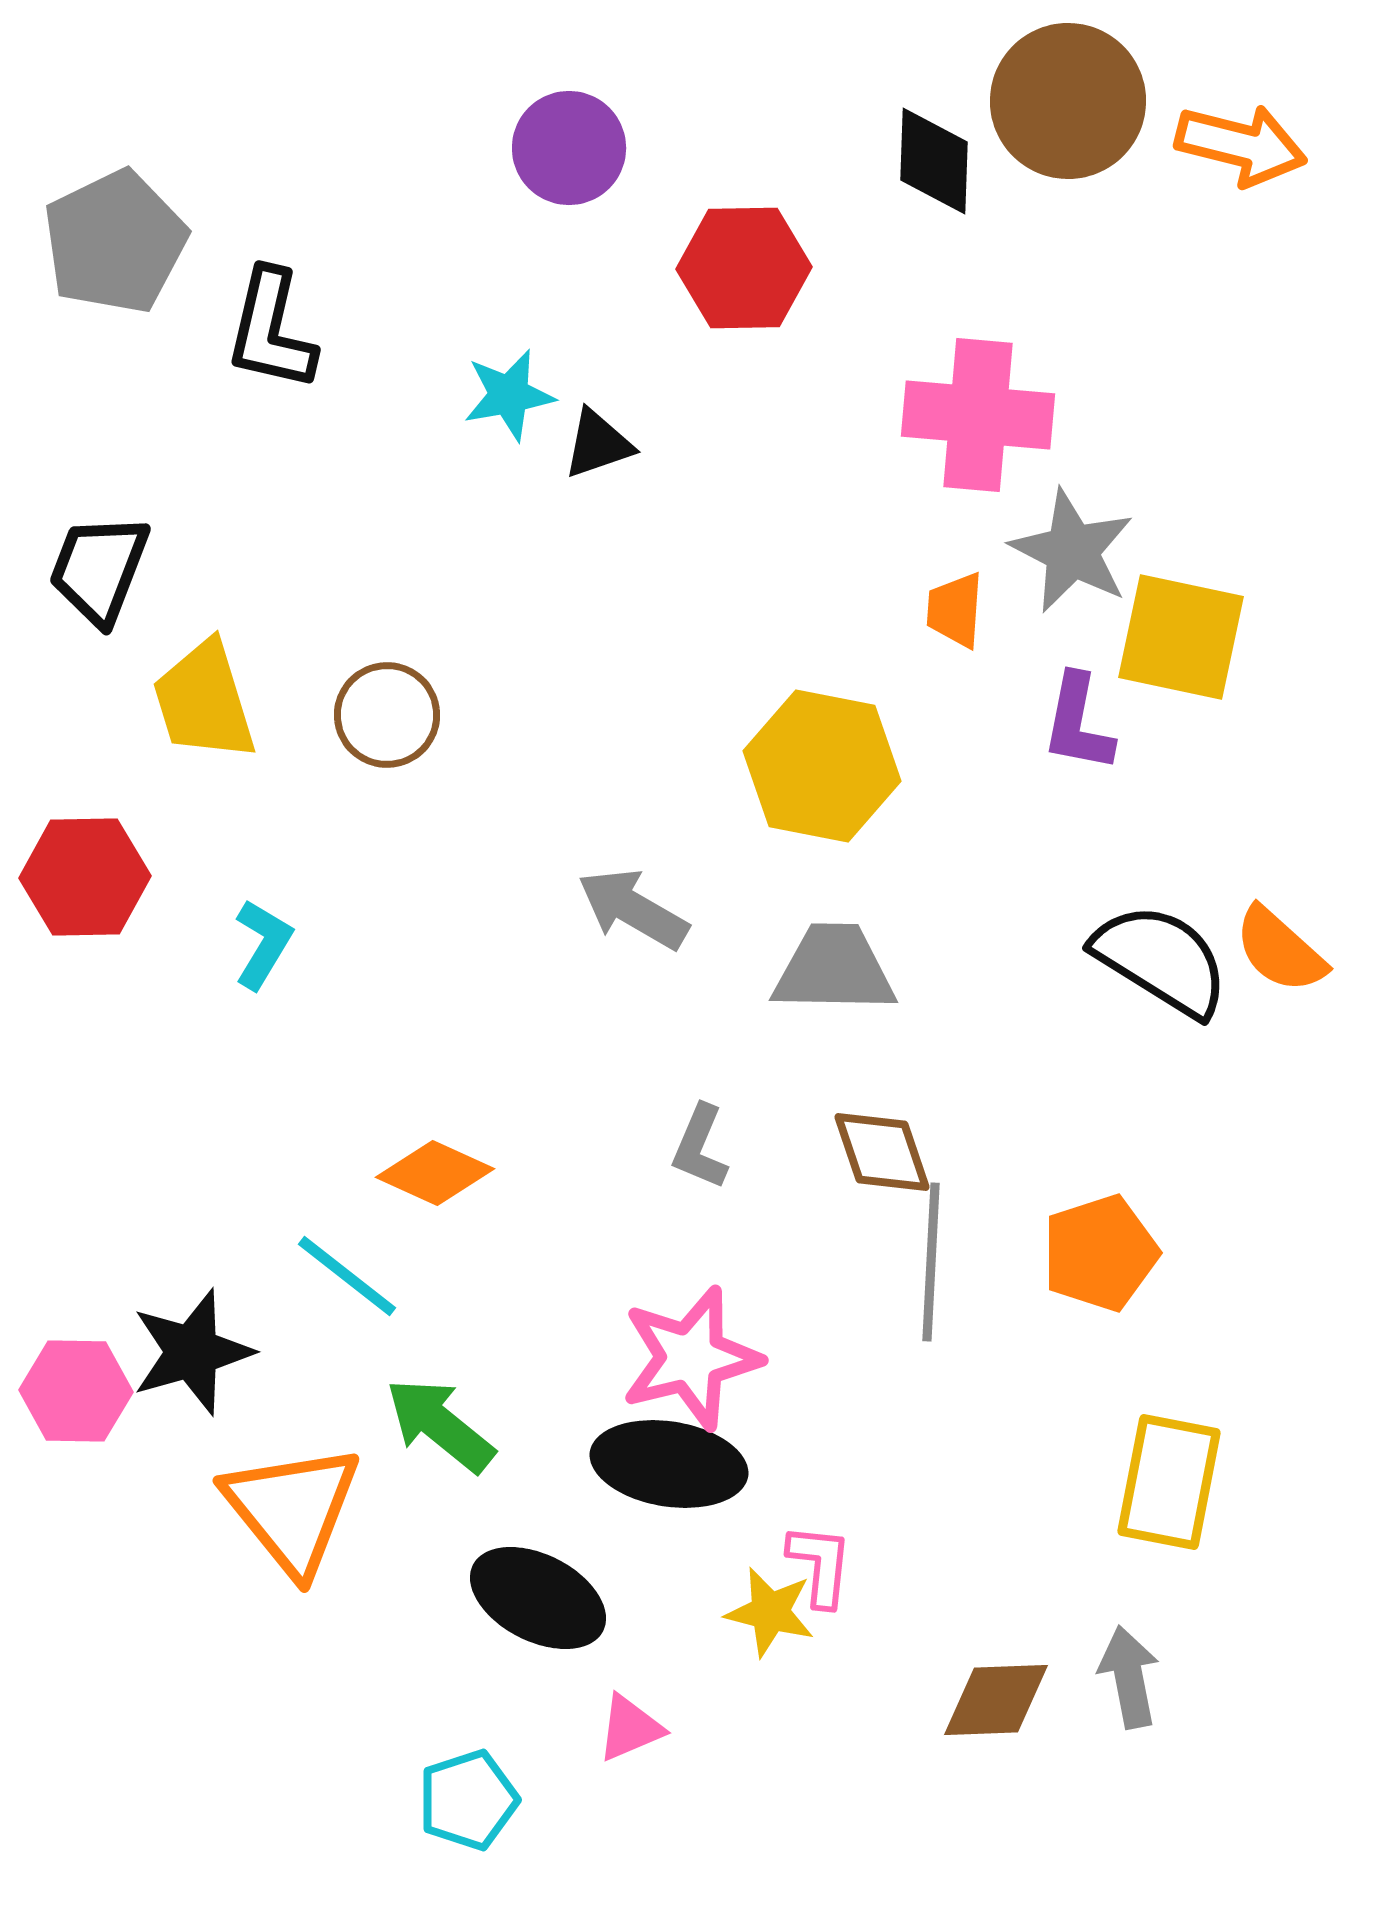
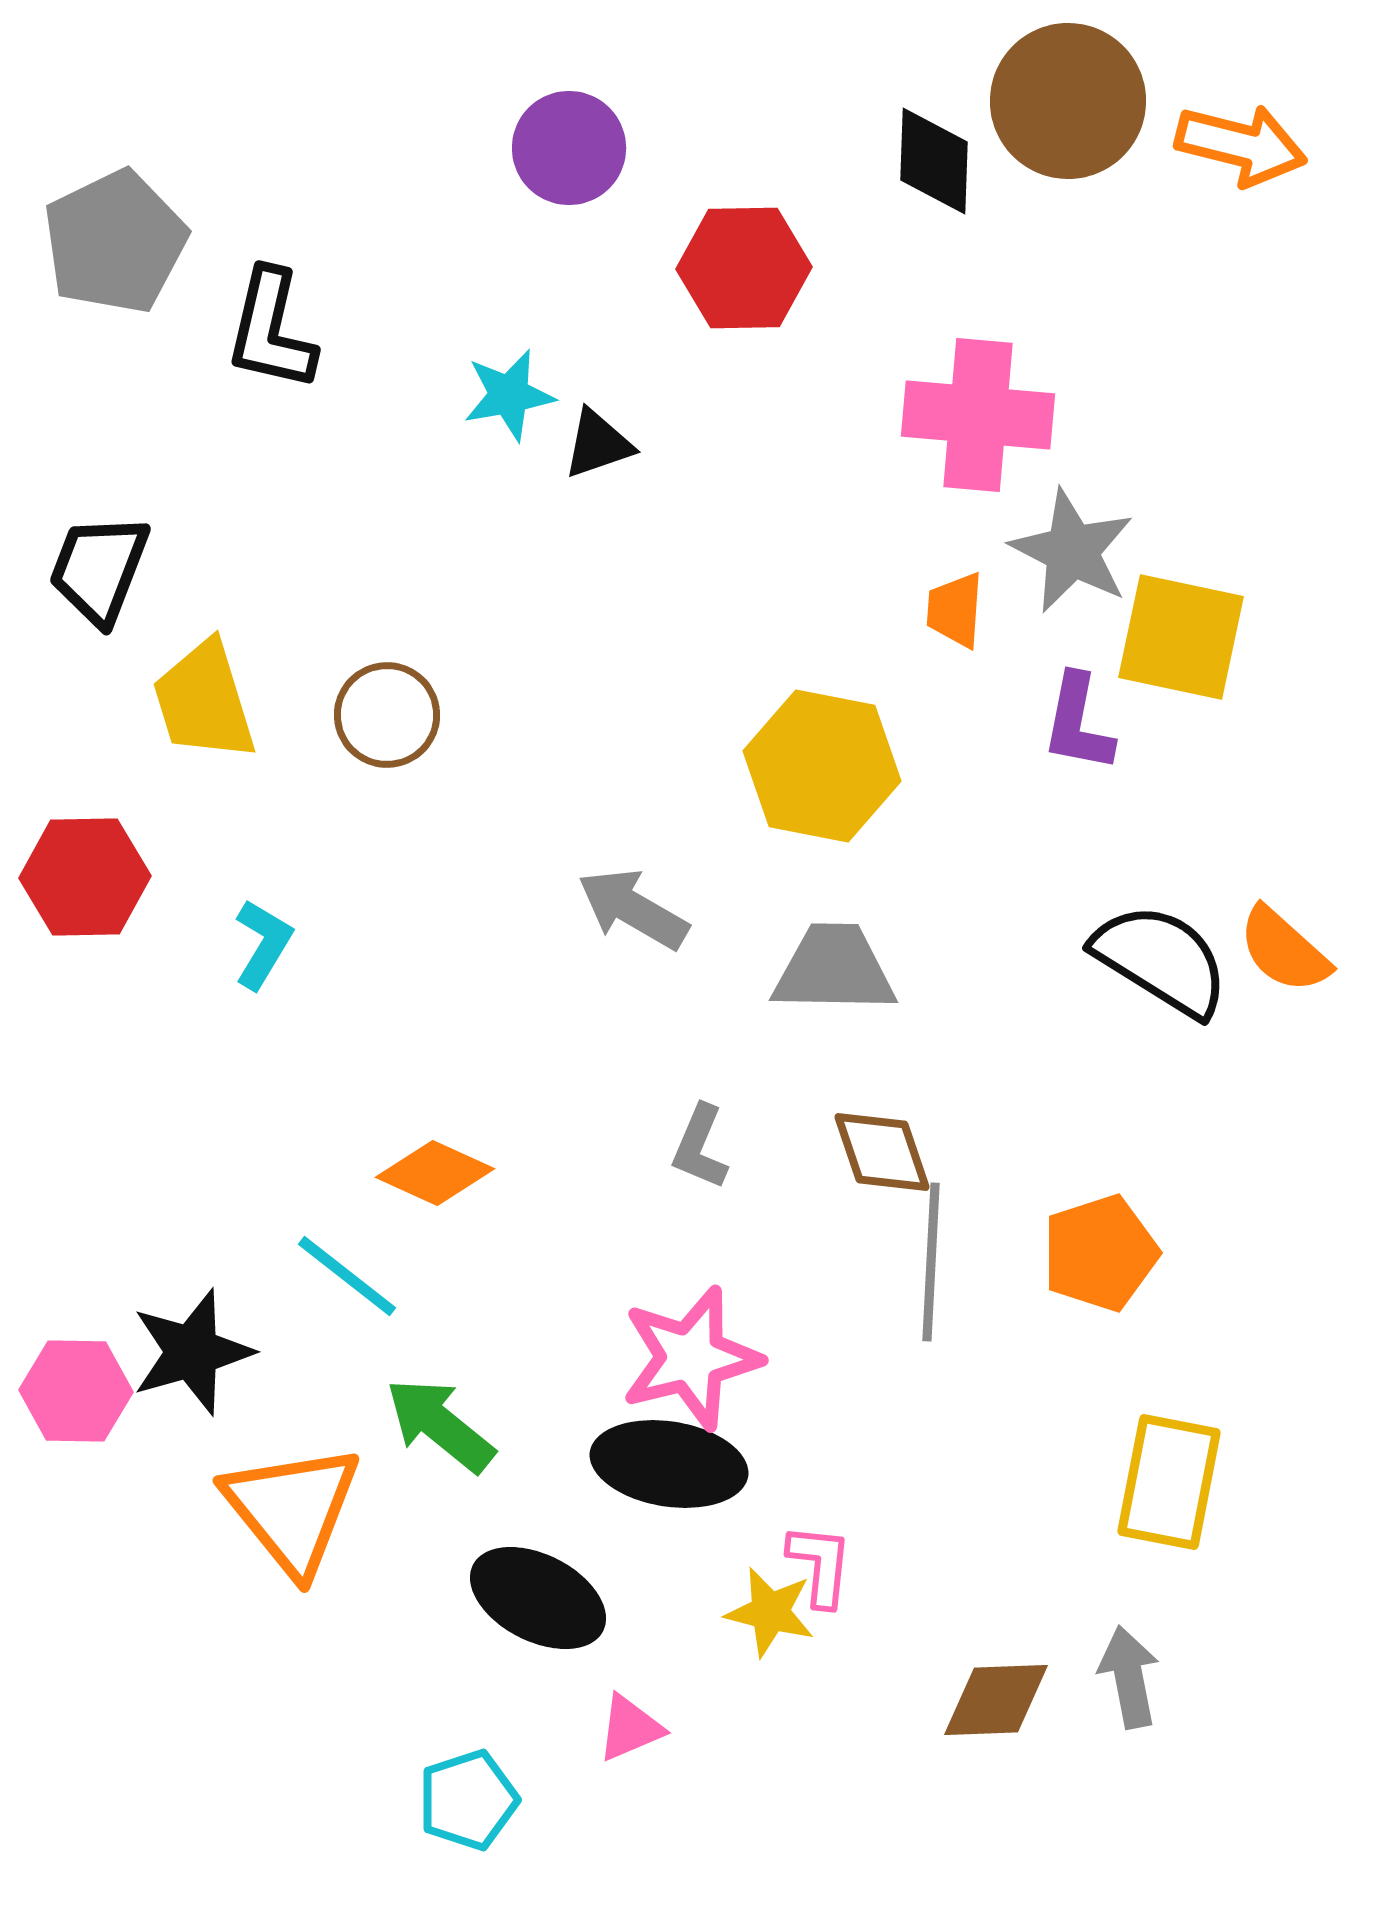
orange semicircle at (1280, 950): moved 4 px right
